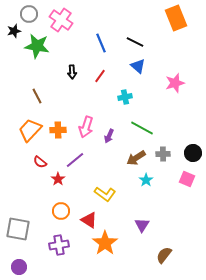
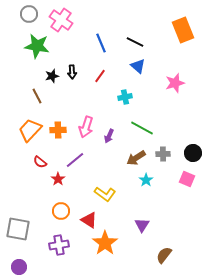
orange rectangle: moved 7 px right, 12 px down
black star: moved 38 px right, 45 px down
